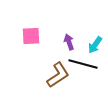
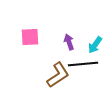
pink square: moved 1 px left, 1 px down
black line: rotated 20 degrees counterclockwise
